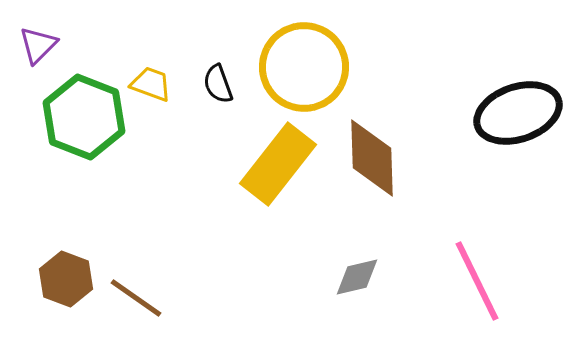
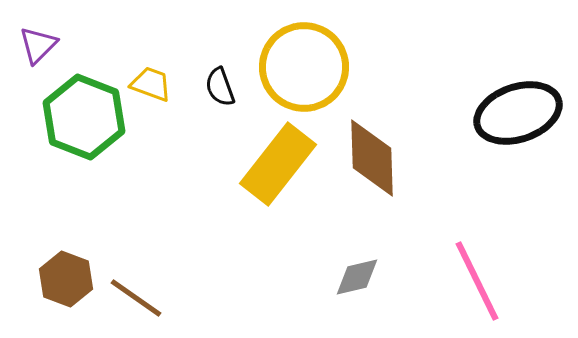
black semicircle: moved 2 px right, 3 px down
